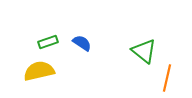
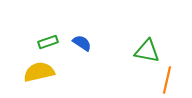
green triangle: moved 3 px right; rotated 28 degrees counterclockwise
yellow semicircle: moved 1 px down
orange line: moved 2 px down
